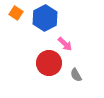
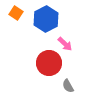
blue hexagon: moved 1 px right, 1 px down
gray semicircle: moved 8 px left, 11 px down
